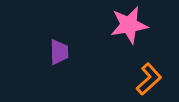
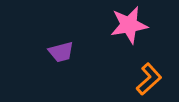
purple trapezoid: moved 2 px right; rotated 76 degrees clockwise
